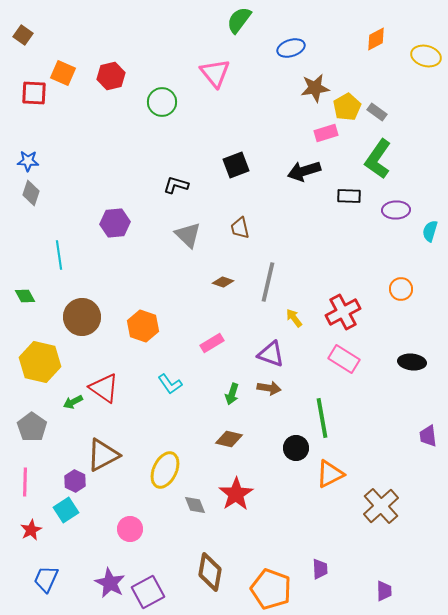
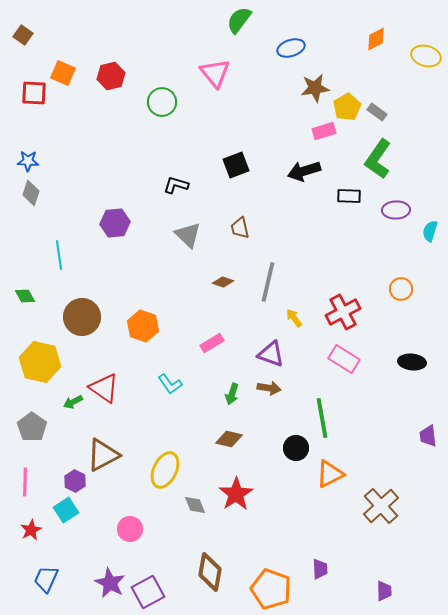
pink rectangle at (326, 133): moved 2 px left, 2 px up
